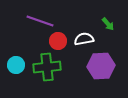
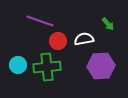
cyan circle: moved 2 px right
